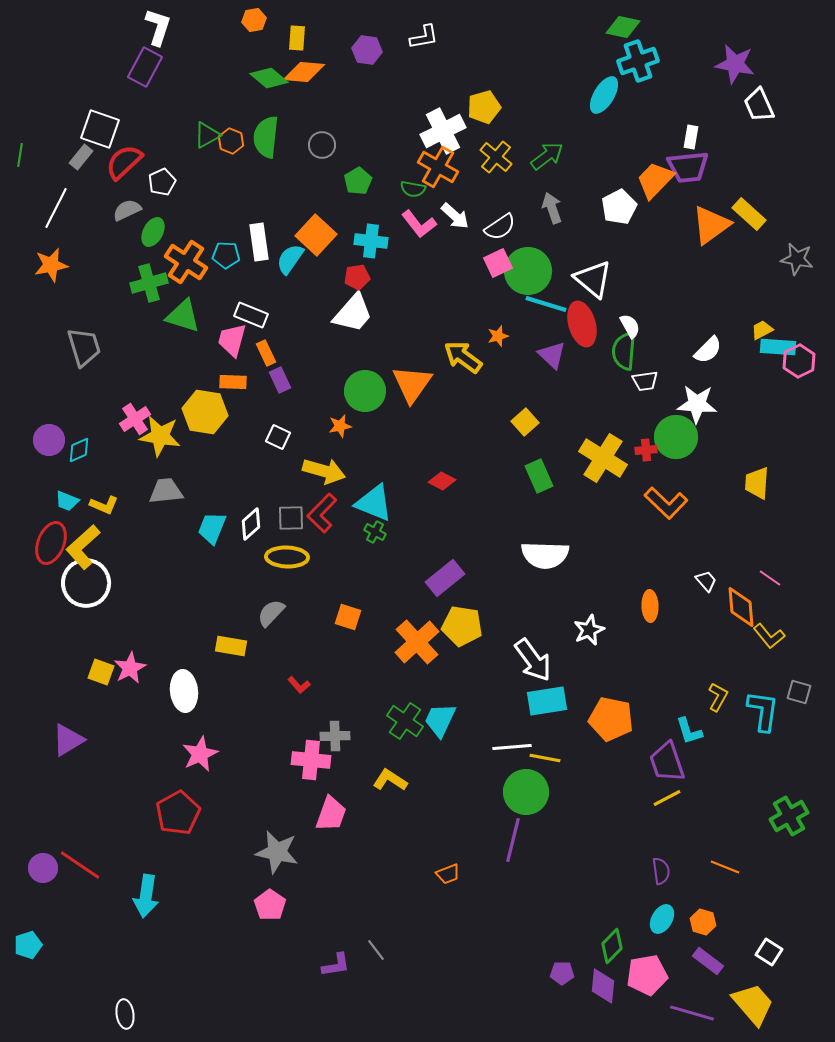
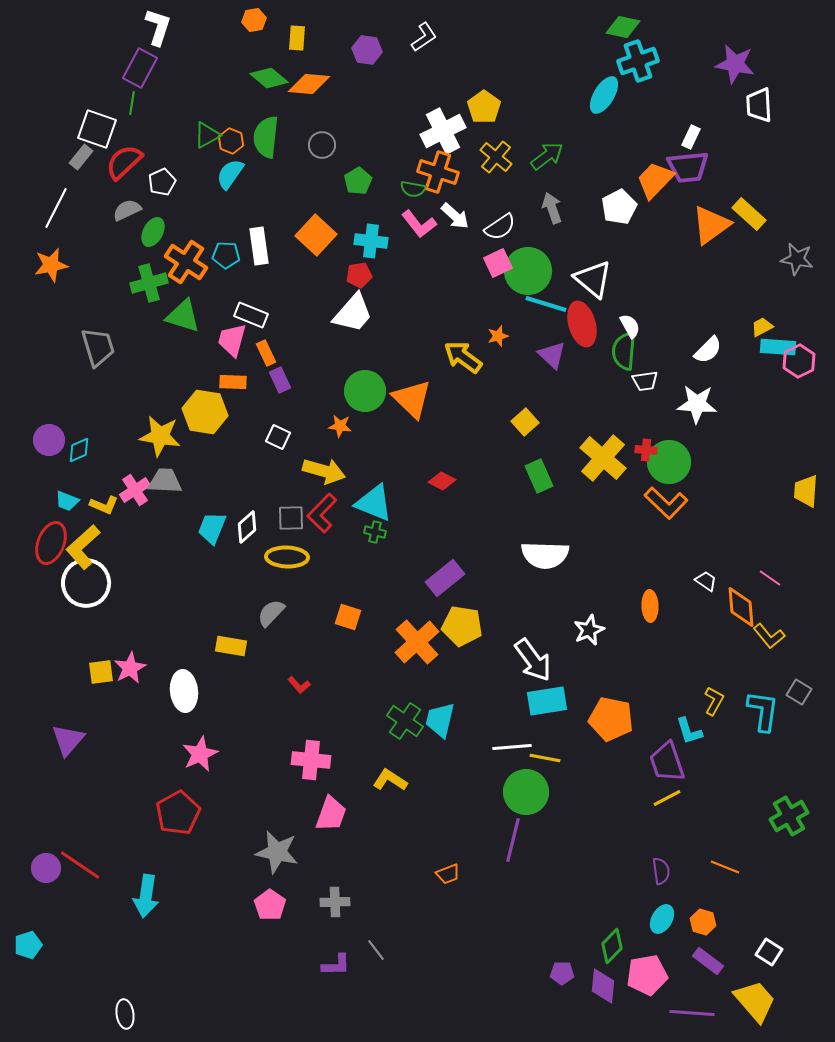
white L-shape at (424, 37): rotated 24 degrees counterclockwise
purple rectangle at (145, 67): moved 5 px left, 1 px down
orange diamond at (304, 72): moved 5 px right, 12 px down
white trapezoid at (759, 105): rotated 21 degrees clockwise
yellow pentagon at (484, 107): rotated 20 degrees counterclockwise
white square at (100, 129): moved 3 px left
white rectangle at (691, 137): rotated 15 degrees clockwise
green line at (20, 155): moved 112 px right, 52 px up
orange cross at (438, 167): moved 5 px down; rotated 12 degrees counterclockwise
white rectangle at (259, 242): moved 4 px down
cyan semicircle at (290, 259): moved 60 px left, 85 px up
red pentagon at (357, 277): moved 2 px right, 2 px up
yellow trapezoid at (762, 330): moved 3 px up
gray trapezoid at (84, 347): moved 14 px right
orange triangle at (412, 384): moved 15 px down; rotated 21 degrees counterclockwise
pink cross at (135, 419): moved 71 px down
orange star at (340, 426): rotated 20 degrees clockwise
green circle at (676, 437): moved 7 px left, 25 px down
red cross at (646, 450): rotated 10 degrees clockwise
yellow cross at (603, 458): rotated 9 degrees clockwise
yellow trapezoid at (757, 483): moved 49 px right, 8 px down
gray trapezoid at (166, 491): moved 1 px left, 10 px up; rotated 9 degrees clockwise
white diamond at (251, 524): moved 4 px left, 3 px down
green cross at (375, 532): rotated 15 degrees counterclockwise
white trapezoid at (706, 581): rotated 15 degrees counterclockwise
yellow square at (101, 672): rotated 28 degrees counterclockwise
gray square at (799, 692): rotated 15 degrees clockwise
yellow L-shape at (718, 697): moved 4 px left, 4 px down
cyan trapezoid at (440, 720): rotated 12 degrees counterclockwise
gray cross at (335, 736): moved 166 px down
purple triangle at (68, 740): rotated 18 degrees counterclockwise
purple circle at (43, 868): moved 3 px right
purple L-shape at (336, 965): rotated 8 degrees clockwise
yellow trapezoid at (753, 1004): moved 2 px right, 3 px up
purple line at (692, 1013): rotated 12 degrees counterclockwise
